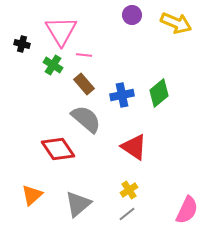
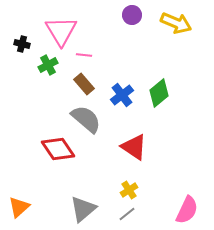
green cross: moved 5 px left; rotated 30 degrees clockwise
blue cross: rotated 25 degrees counterclockwise
orange triangle: moved 13 px left, 12 px down
gray triangle: moved 5 px right, 5 px down
